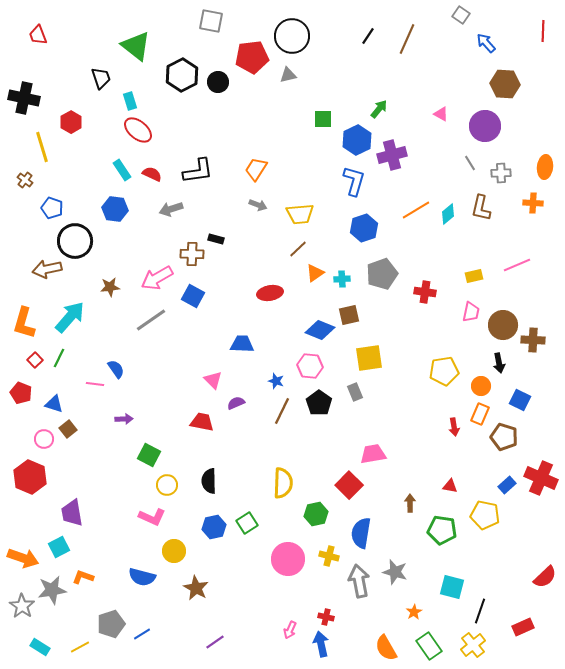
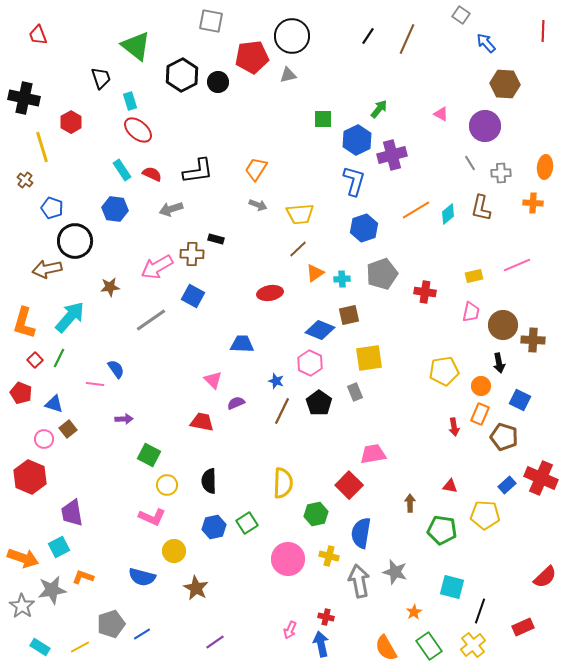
pink arrow at (157, 278): moved 11 px up
pink hexagon at (310, 366): moved 3 px up; rotated 20 degrees clockwise
yellow pentagon at (485, 515): rotated 8 degrees counterclockwise
